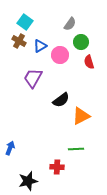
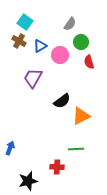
black semicircle: moved 1 px right, 1 px down
